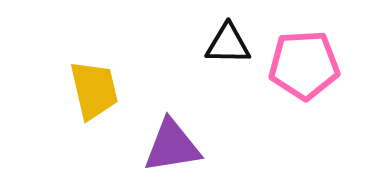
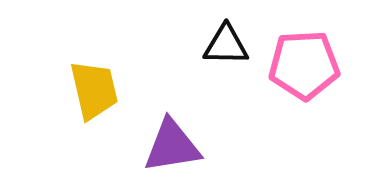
black triangle: moved 2 px left, 1 px down
